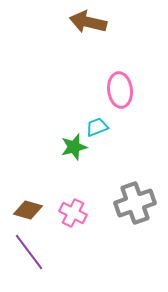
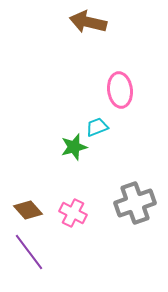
brown diamond: rotated 32 degrees clockwise
